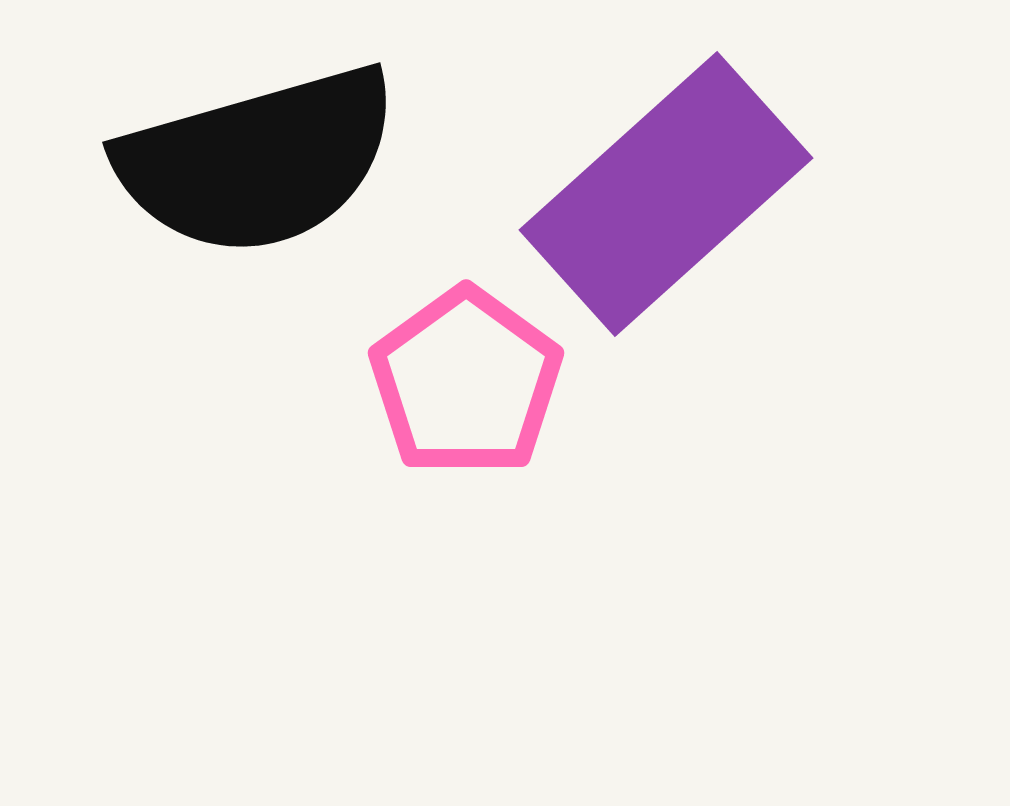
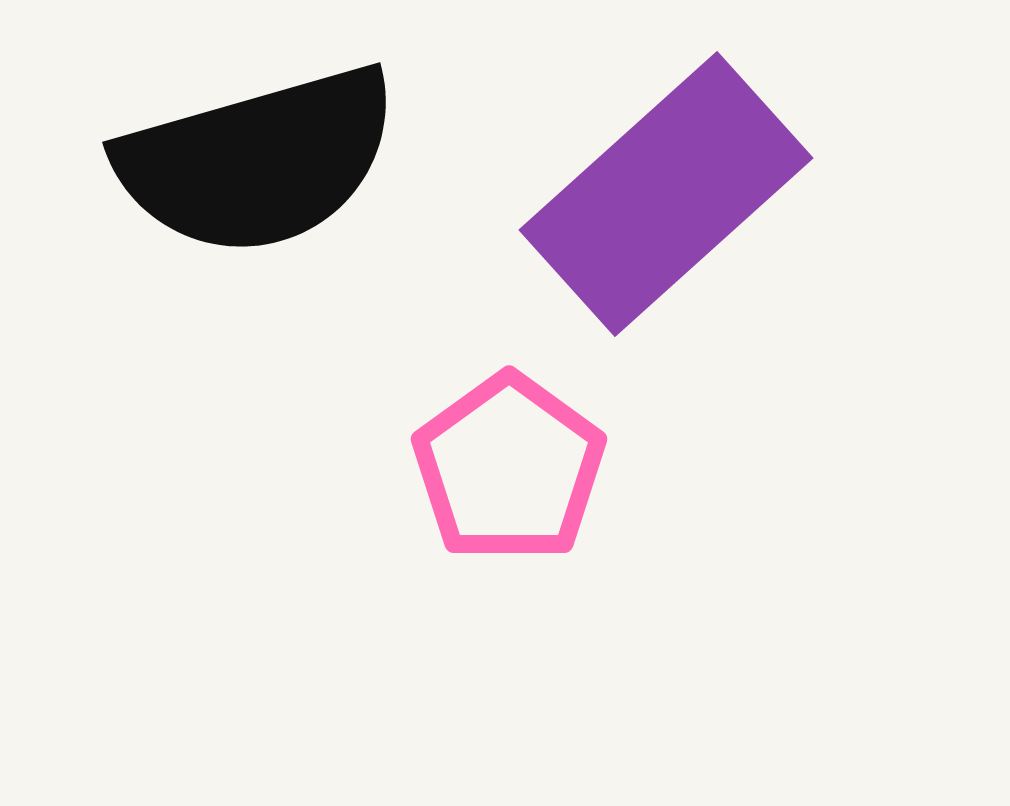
pink pentagon: moved 43 px right, 86 px down
